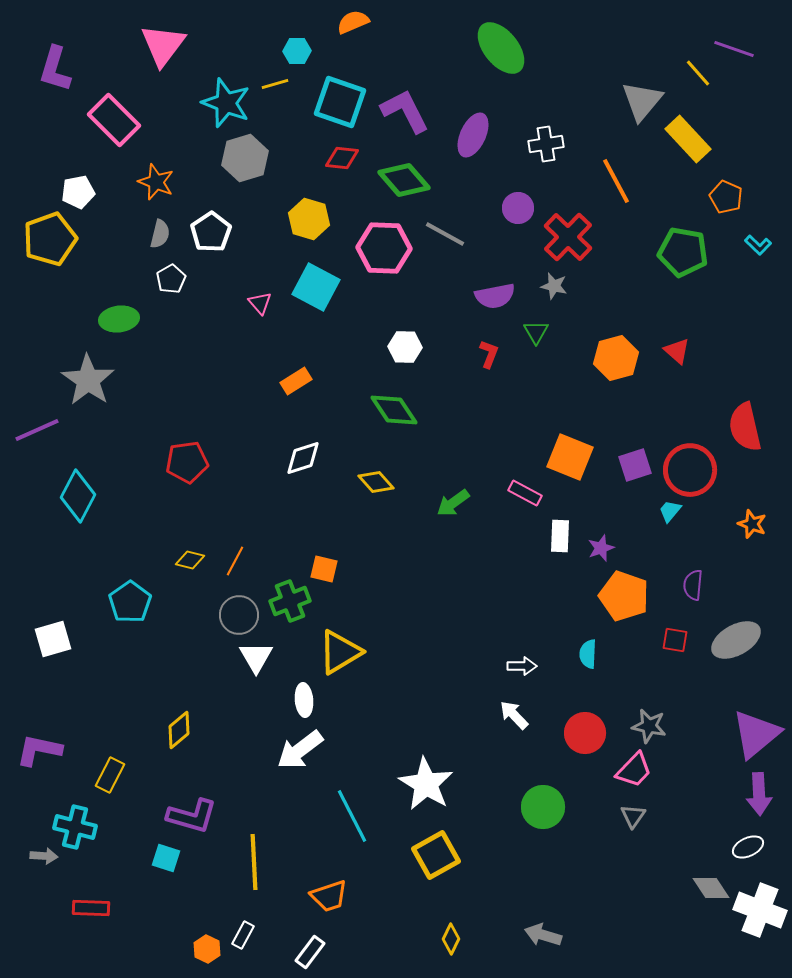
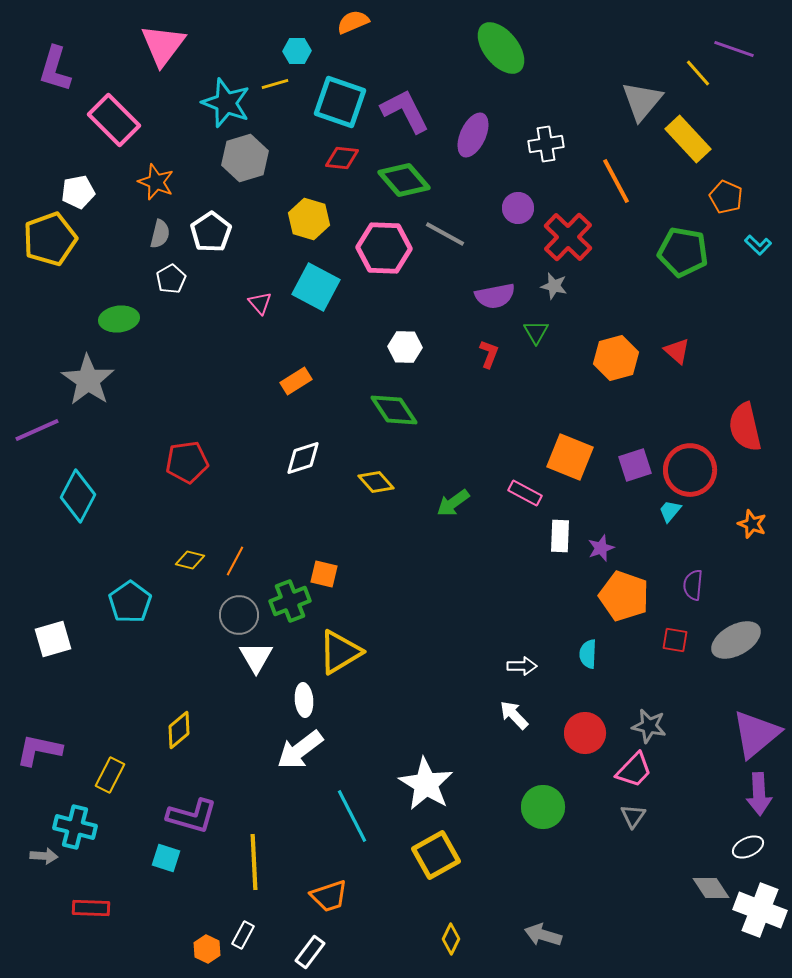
orange square at (324, 569): moved 5 px down
